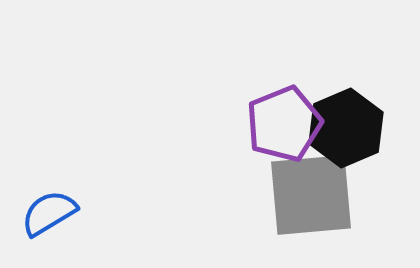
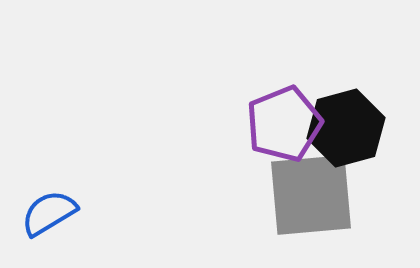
black hexagon: rotated 8 degrees clockwise
